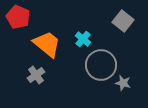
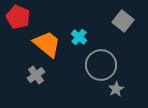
cyan cross: moved 4 px left, 2 px up
gray star: moved 7 px left, 6 px down; rotated 28 degrees clockwise
